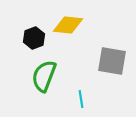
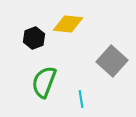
yellow diamond: moved 1 px up
gray square: rotated 32 degrees clockwise
green semicircle: moved 6 px down
